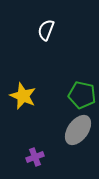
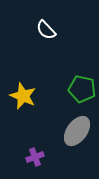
white semicircle: rotated 65 degrees counterclockwise
green pentagon: moved 6 px up
gray ellipse: moved 1 px left, 1 px down
